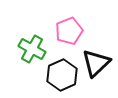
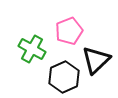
black triangle: moved 3 px up
black hexagon: moved 2 px right, 2 px down
